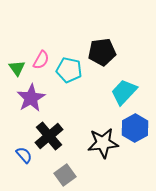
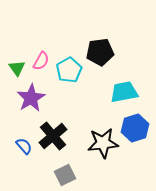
black pentagon: moved 2 px left
pink semicircle: moved 1 px down
cyan pentagon: rotated 30 degrees clockwise
cyan trapezoid: rotated 36 degrees clockwise
blue hexagon: rotated 12 degrees clockwise
black cross: moved 4 px right
blue semicircle: moved 9 px up
gray square: rotated 10 degrees clockwise
